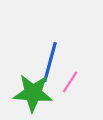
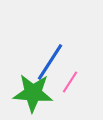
blue line: rotated 18 degrees clockwise
